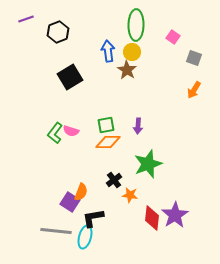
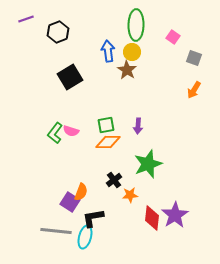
orange star: rotated 14 degrees counterclockwise
